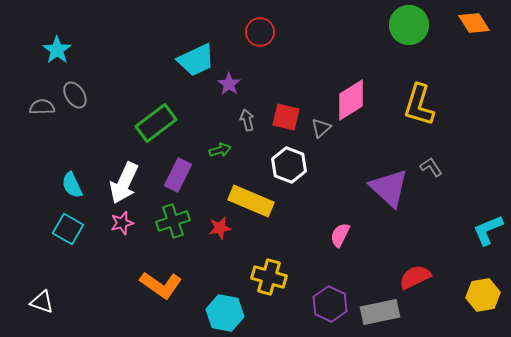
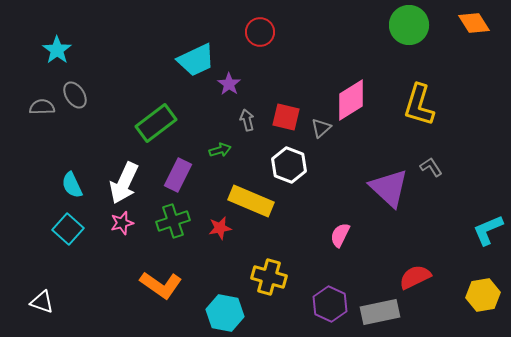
cyan square: rotated 12 degrees clockwise
